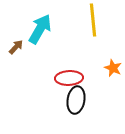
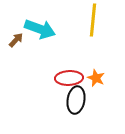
yellow line: rotated 12 degrees clockwise
cyan arrow: rotated 80 degrees clockwise
brown arrow: moved 7 px up
orange star: moved 17 px left, 10 px down
